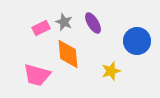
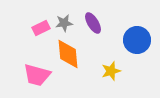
gray star: moved 1 px down; rotated 30 degrees counterclockwise
blue circle: moved 1 px up
